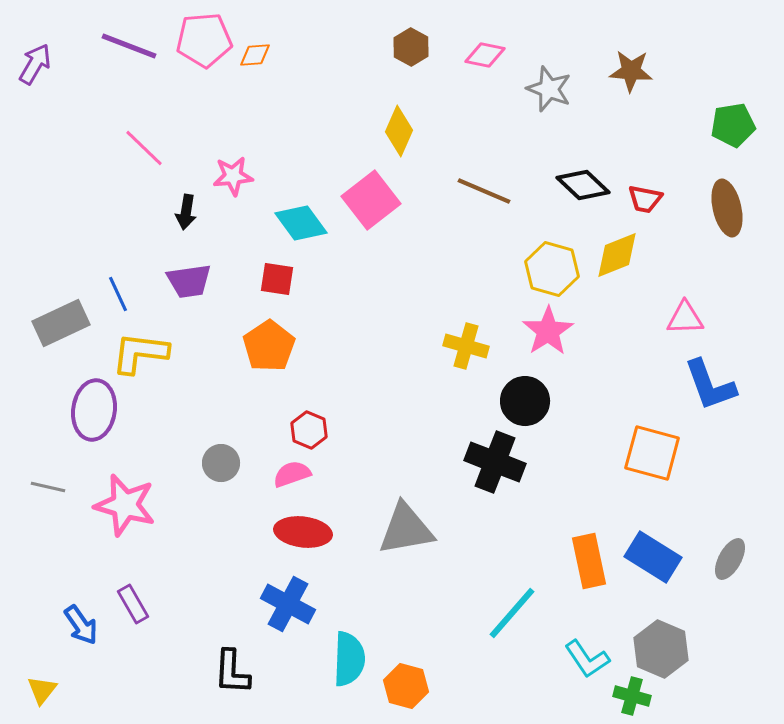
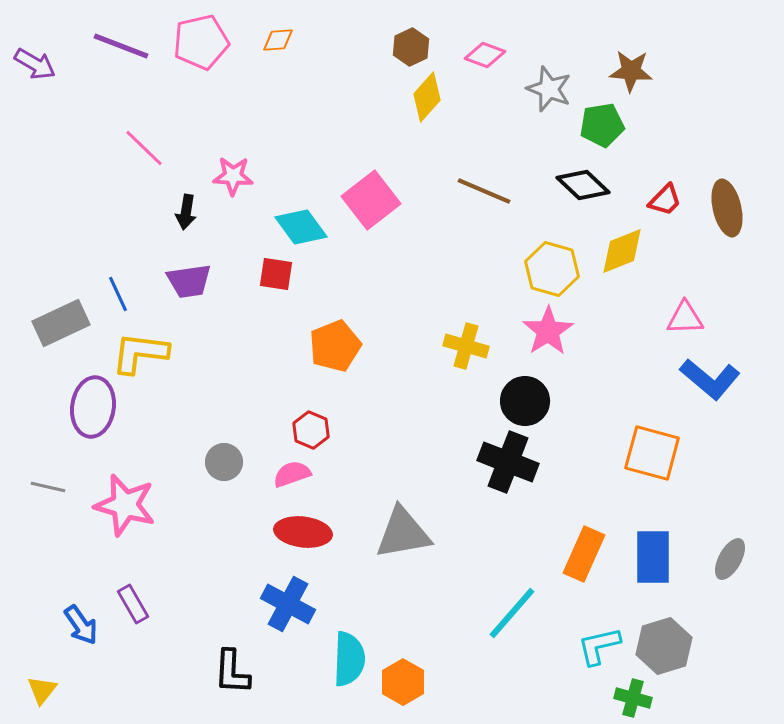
pink pentagon at (204, 40): moved 3 px left, 2 px down; rotated 8 degrees counterclockwise
purple line at (129, 46): moved 8 px left
brown hexagon at (411, 47): rotated 6 degrees clockwise
orange diamond at (255, 55): moved 23 px right, 15 px up
pink diamond at (485, 55): rotated 9 degrees clockwise
purple arrow at (35, 64): rotated 90 degrees clockwise
green pentagon at (733, 125): moved 131 px left
yellow diamond at (399, 131): moved 28 px right, 34 px up; rotated 18 degrees clockwise
pink star at (233, 176): rotated 9 degrees clockwise
red trapezoid at (645, 199): moved 20 px right, 1 px down; rotated 57 degrees counterclockwise
cyan diamond at (301, 223): moved 4 px down
yellow diamond at (617, 255): moved 5 px right, 4 px up
red square at (277, 279): moved 1 px left, 5 px up
orange pentagon at (269, 346): moved 66 px right; rotated 12 degrees clockwise
blue L-shape at (710, 385): moved 6 px up; rotated 30 degrees counterclockwise
purple ellipse at (94, 410): moved 1 px left, 3 px up
red hexagon at (309, 430): moved 2 px right
black cross at (495, 462): moved 13 px right
gray circle at (221, 463): moved 3 px right, 1 px up
gray triangle at (406, 529): moved 3 px left, 4 px down
blue rectangle at (653, 557): rotated 58 degrees clockwise
orange rectangle at (589, 561): moved 5 px left, 7 px up; rotated 36 degrees clockwise
gray hexagon at (661, 649): moved 3 px right, 3 px up; rotated 20 degrees clockwise
cyan L-shape at (587, 659): moved 12 px right, 13 px up; rotated 111 degrees clockwise
orange hexagon at (406, 686): moved 3 px left, 4 px up; rotated 15 degrees clockwise
green cross at (632, 696): moved 1 px right, 2 px down
